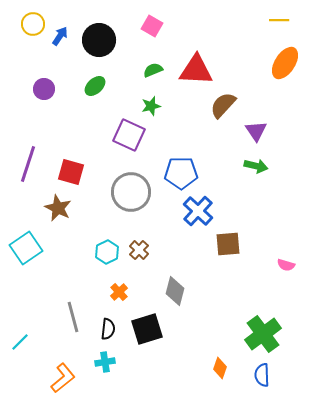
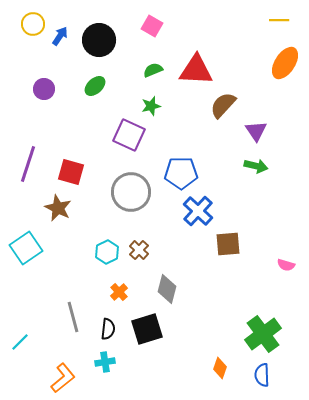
gray diamond: moved 8 px left, 2 px up
